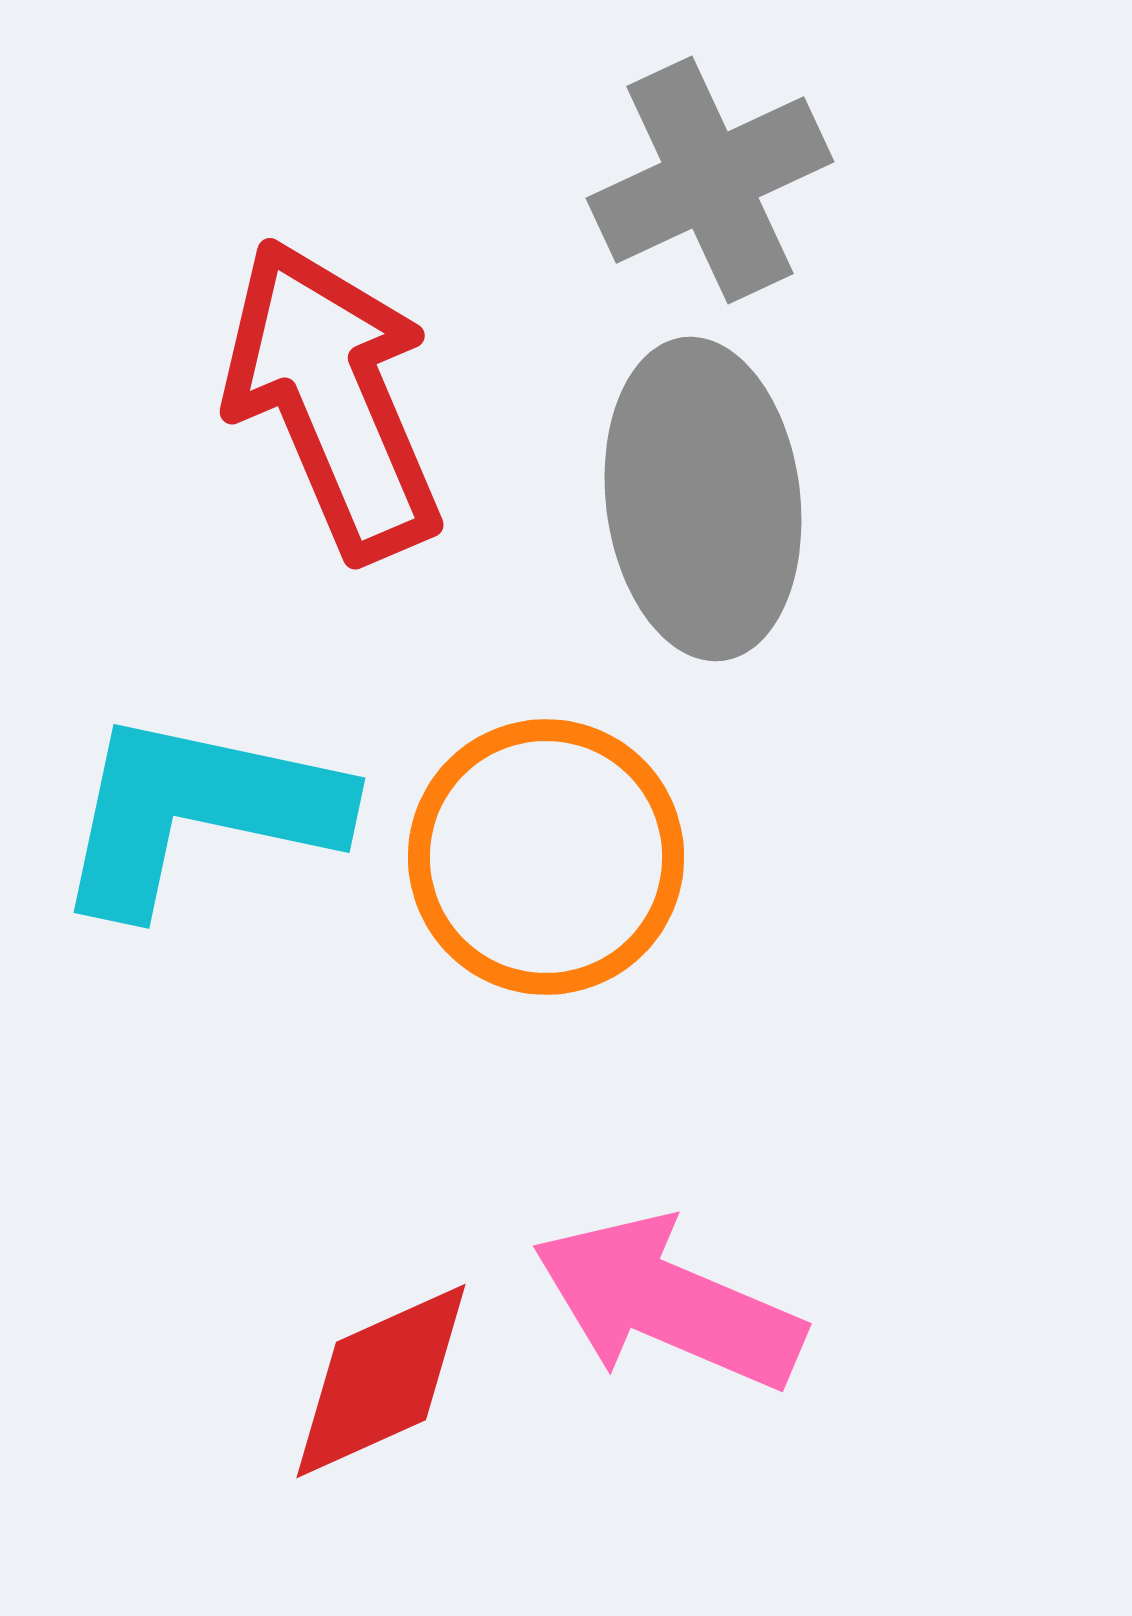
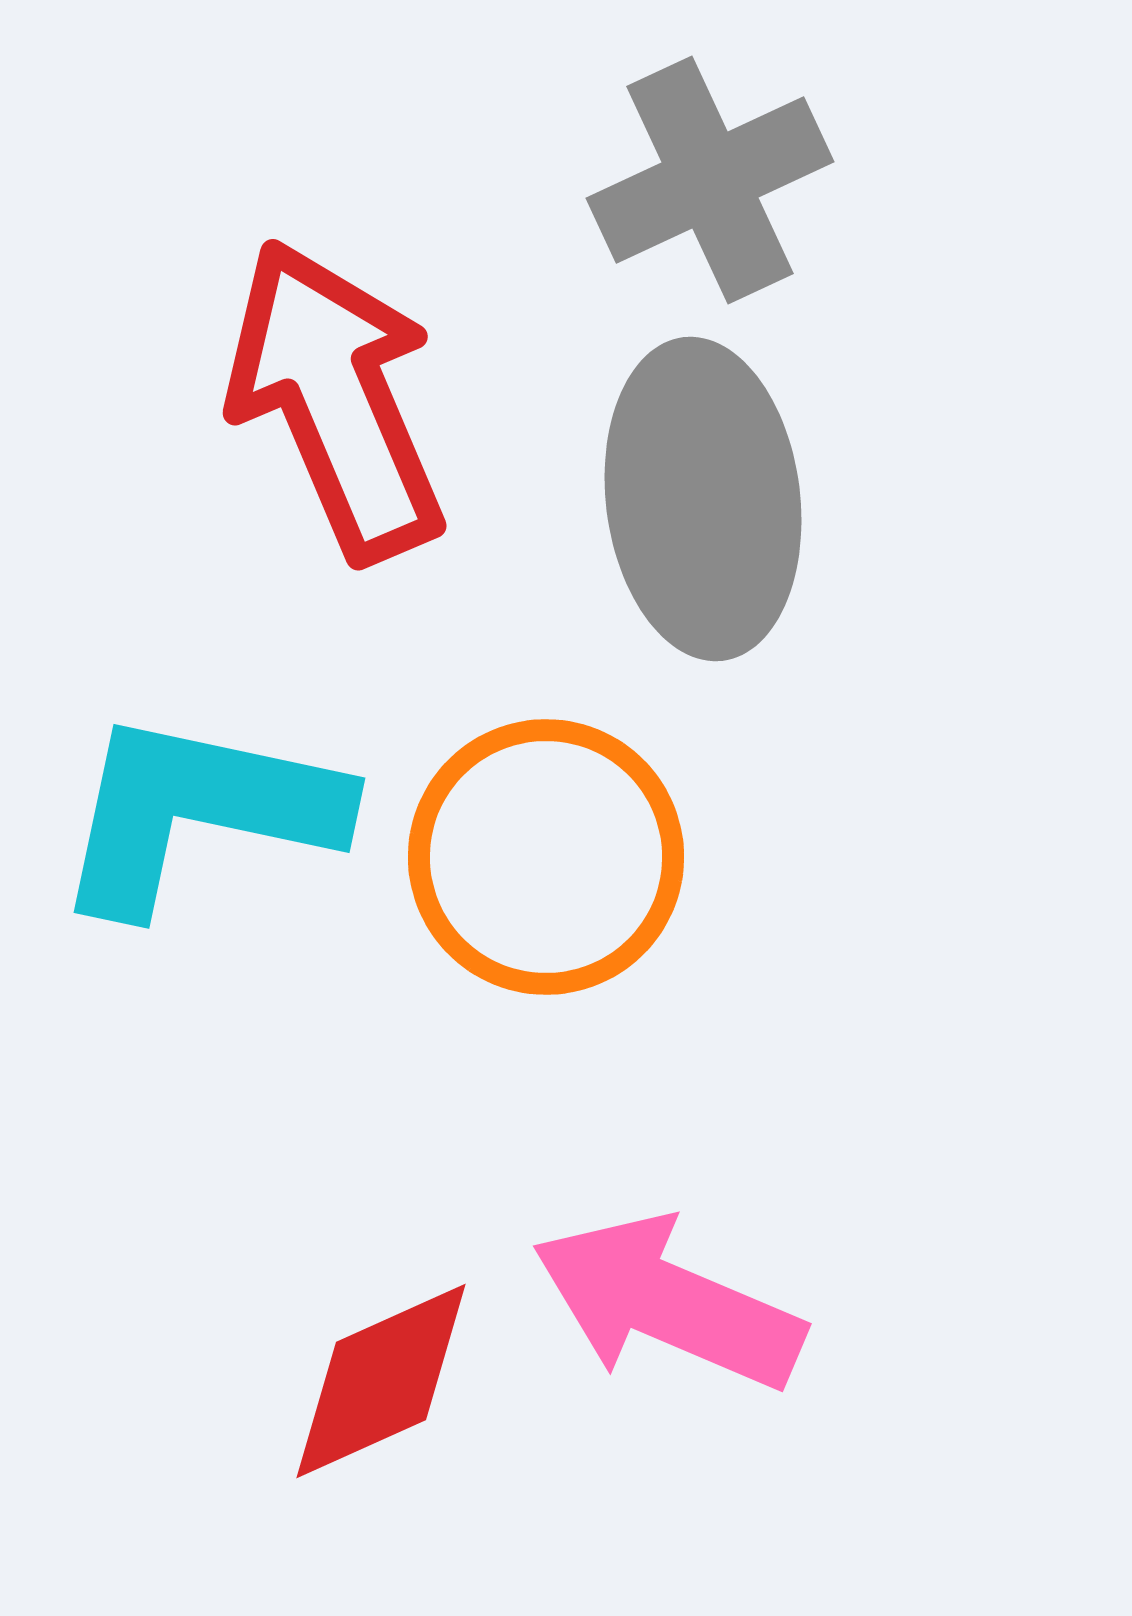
red arrow: moved 3 px right, 1 px down
